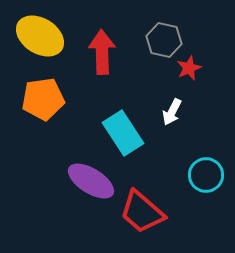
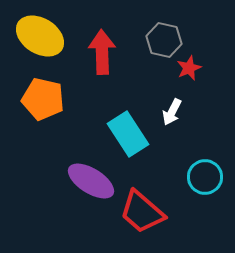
orange pentagon: rotated 21 degrees clockwise
cyan rectangle: moved 5 px right, 1 px down
cyan circle: moved 1 px left, 2 px down
